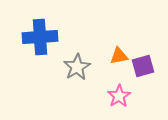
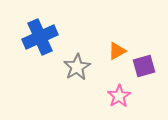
blue cross: rotated 20 degrees counterclockwise
orange triangle: moved 2 px left, 5 px up; rotated 18 degrees counterclockwise
purple square: moved 1 px right
